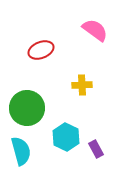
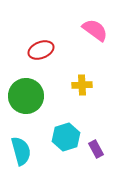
green circle: moved 1 px left, 12 px up
cyan hexagon: rotated 16 degrees clockwise
